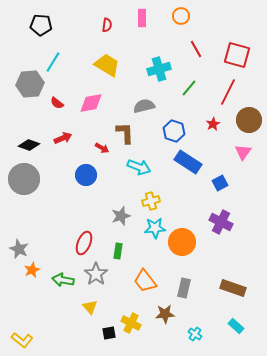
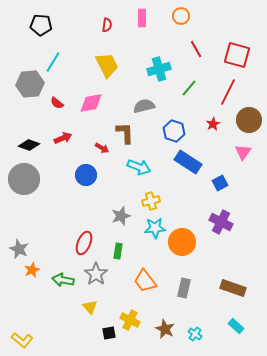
yellow trapezoid at (107, 65): rotated 32 degrees clockwise
brown star at (165, 314): moved 15 px down; rotated 30 degrees clockwise
yellow cross at (131, 323): moved 1 px left, 3 px up
